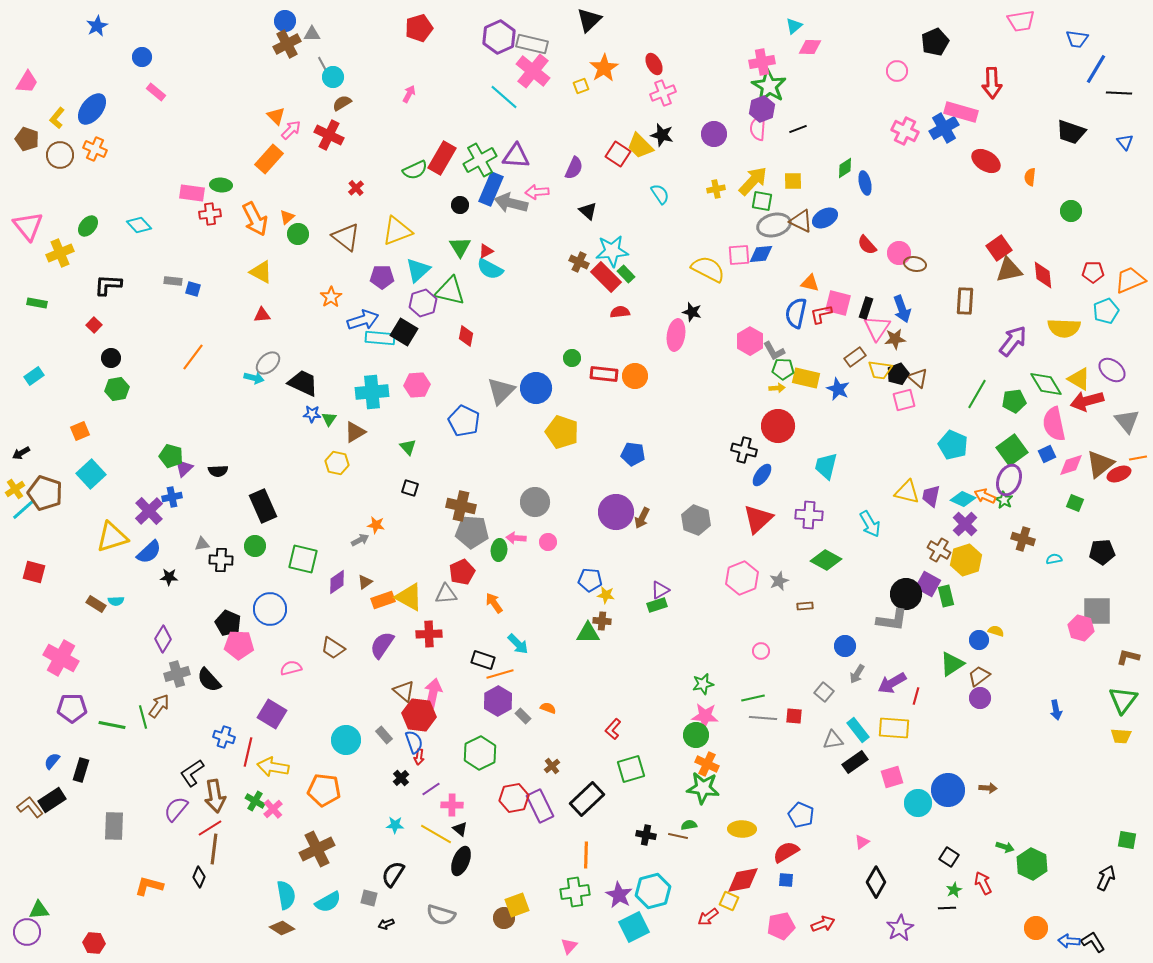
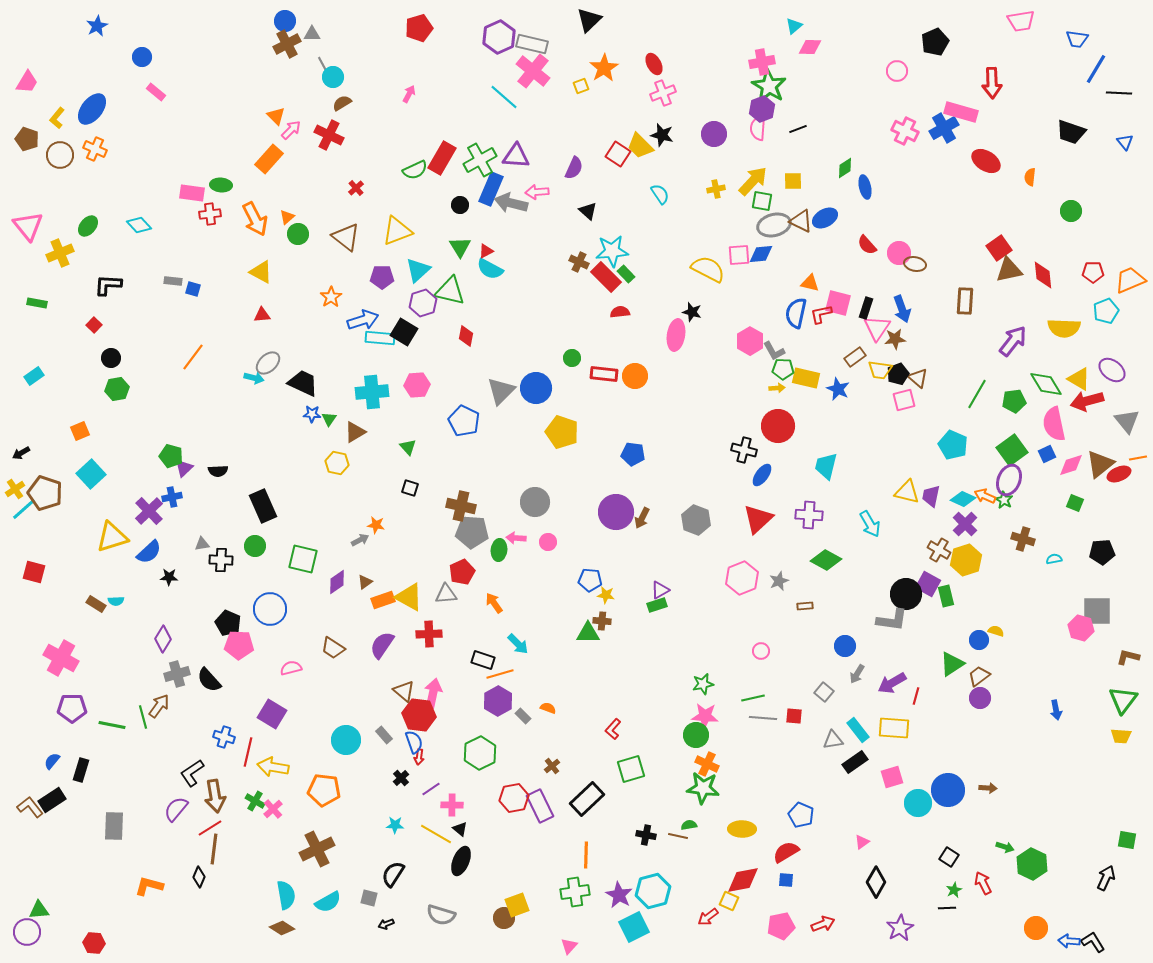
blue ellipse at (865, 183): moved 4 px down
